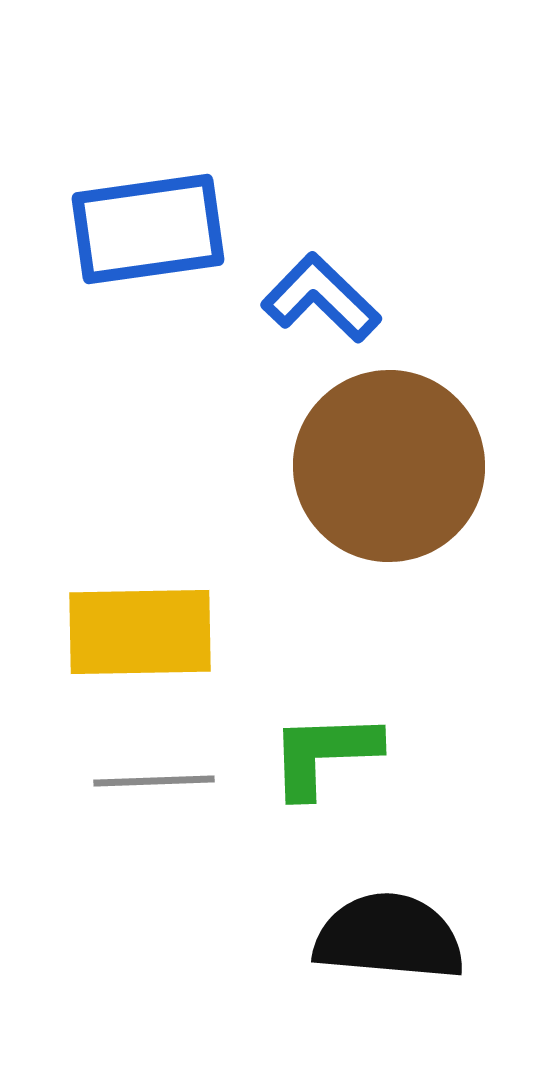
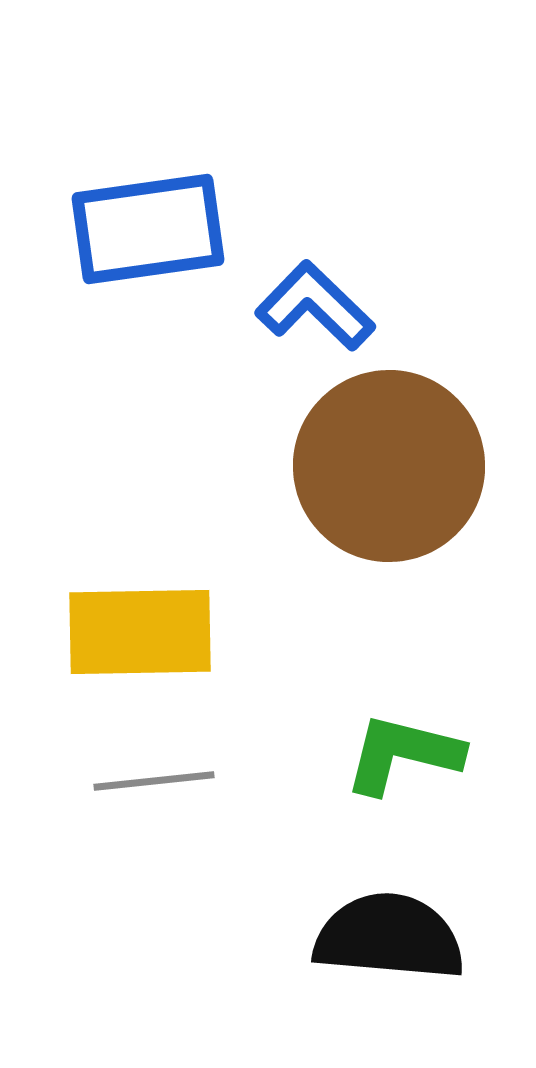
blue L-shape: moved 6 px left, 8 px down
green L-shape: moved 79 px right; rotated 16 degrees clockwise
gray line: rotated 4 degrees counterclockwise
